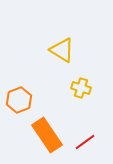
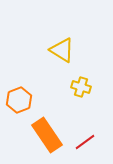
yellow cross: moved 1 px up
